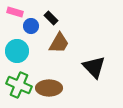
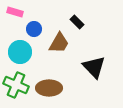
black rectangle: moved 26 px right, 4 px down
blue circle: moved 3 px right, 3 px down
cyan circle: moved 3 px right, 1 px down
green cross: moved 3 px left
